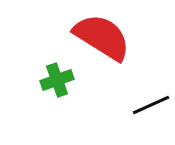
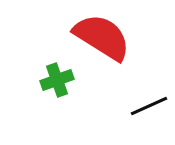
black line: moved 2 px left, 1 px down
